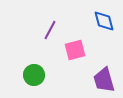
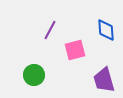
blue diamond: moved 2 px right, 9 px down; rotated 10 degrees clockwise
